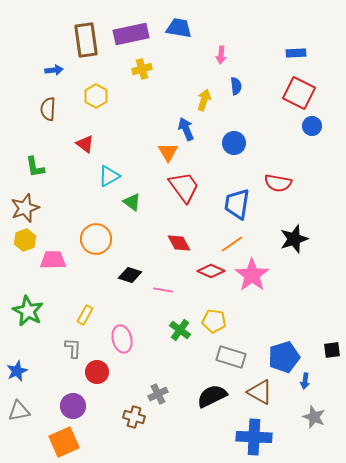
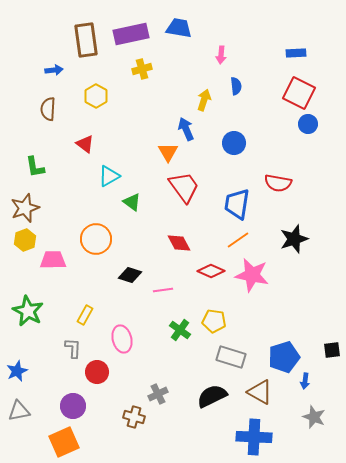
blue circle at (312, 126): moved 4 px left, 2 px up
orange line at (232, 244): moved 6 px right, 4 px up
pink star at (252, 275): rotated 24 degrees counterclockwise
pink line at (163, 290): rotated 18 degrees counterclockwise
